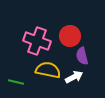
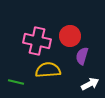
pink cross: rotated 8 degrees counterclockwise
purple semicircle: rotated 30 degrees clockwise
yellow semicircle: rotated 15 degrees counterclockwise
white arrow: moved 16 px right, 7 px down
